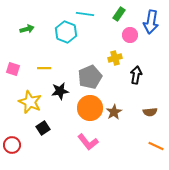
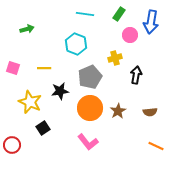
cyan hexagon: moved 10 px right, 12 px down
pink square: moved 1 px up
brown star: moved 4 px right, 1 px up
